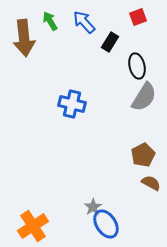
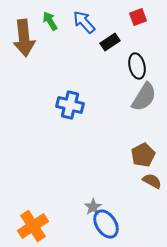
black rectangle: rotated 24 degrees clockwise
blue cross: moved 2 px left, 1 px down
brown semicircle: moved 1 px right, 2 px up
